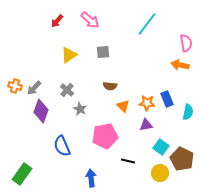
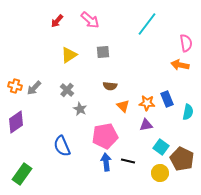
purple diamond: moved 25 px left, 11 px down; rotated 35 degrees clockwise
blue arrow: moved 15 px right, 16 px up
